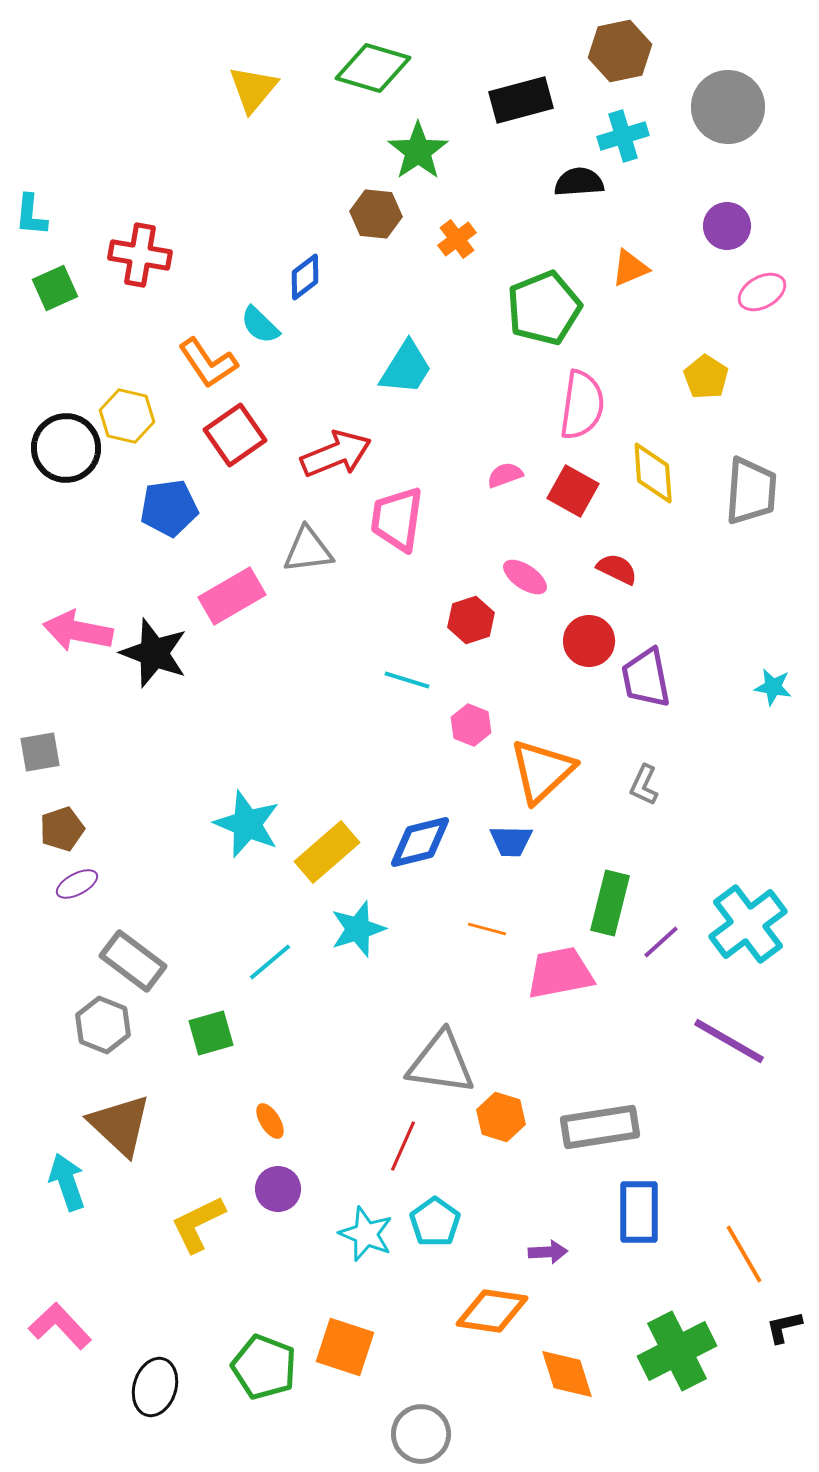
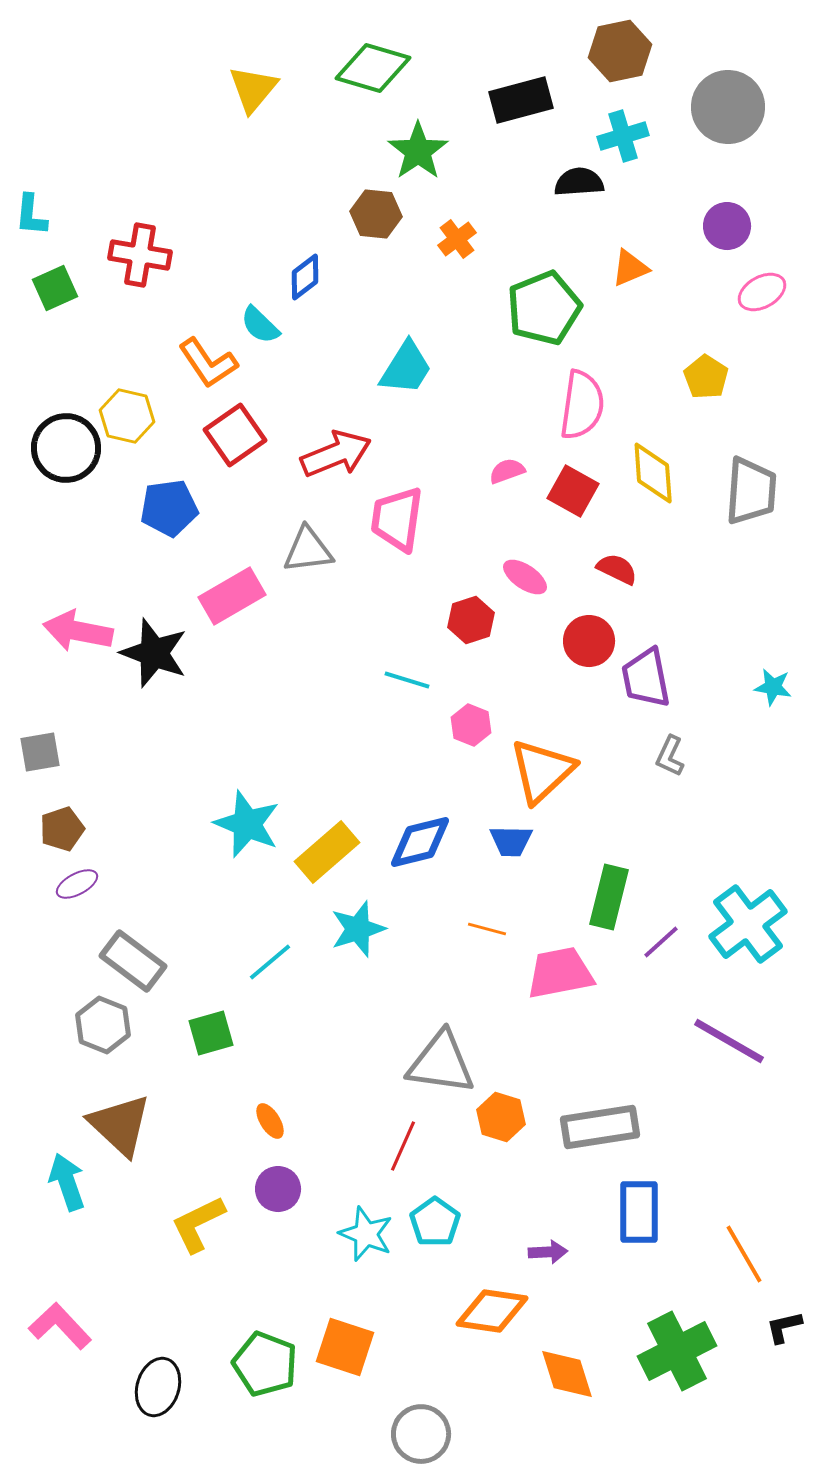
pink semicircle at (505, 475): moved 2 px right, 4 px up
gray L-shape at (644, 785): moved 26 px right, 29 px up
green rectangle at (610, 903): moved 1 px left, 6 px up
green pentagon at (264, 1367): moved 1 px right, 3 px up
black ellipse at (155, 1387): moved 3 px right
